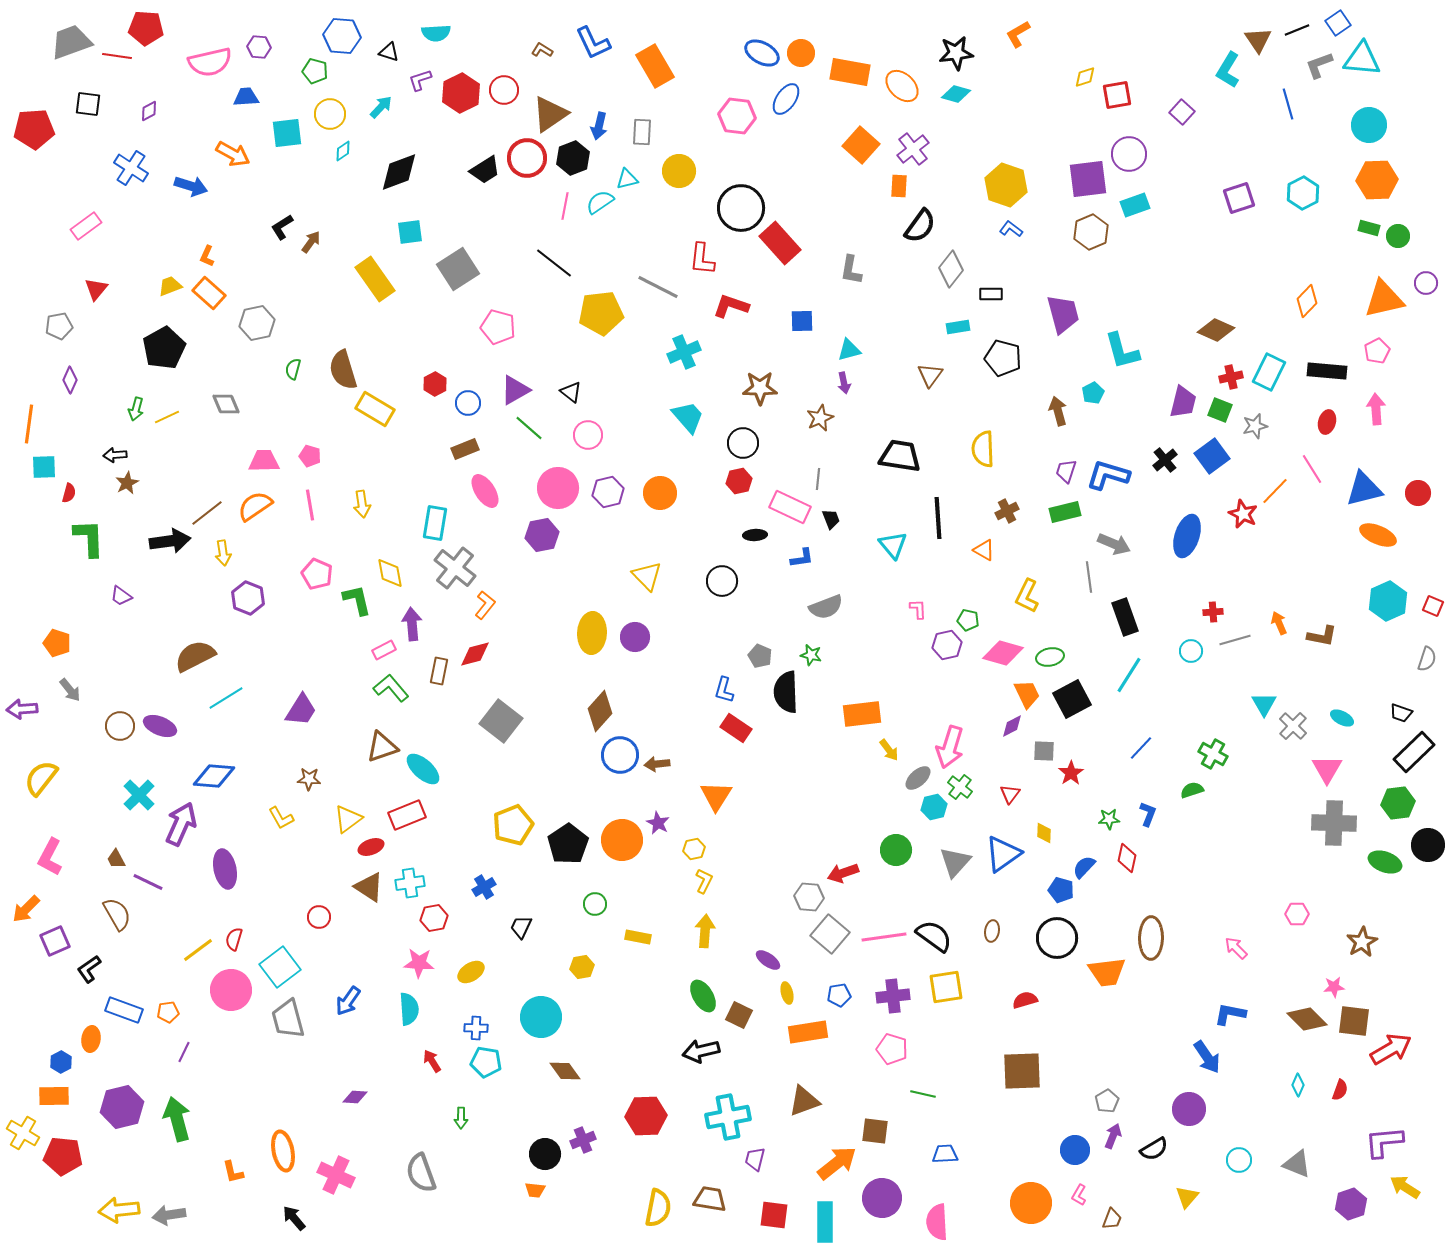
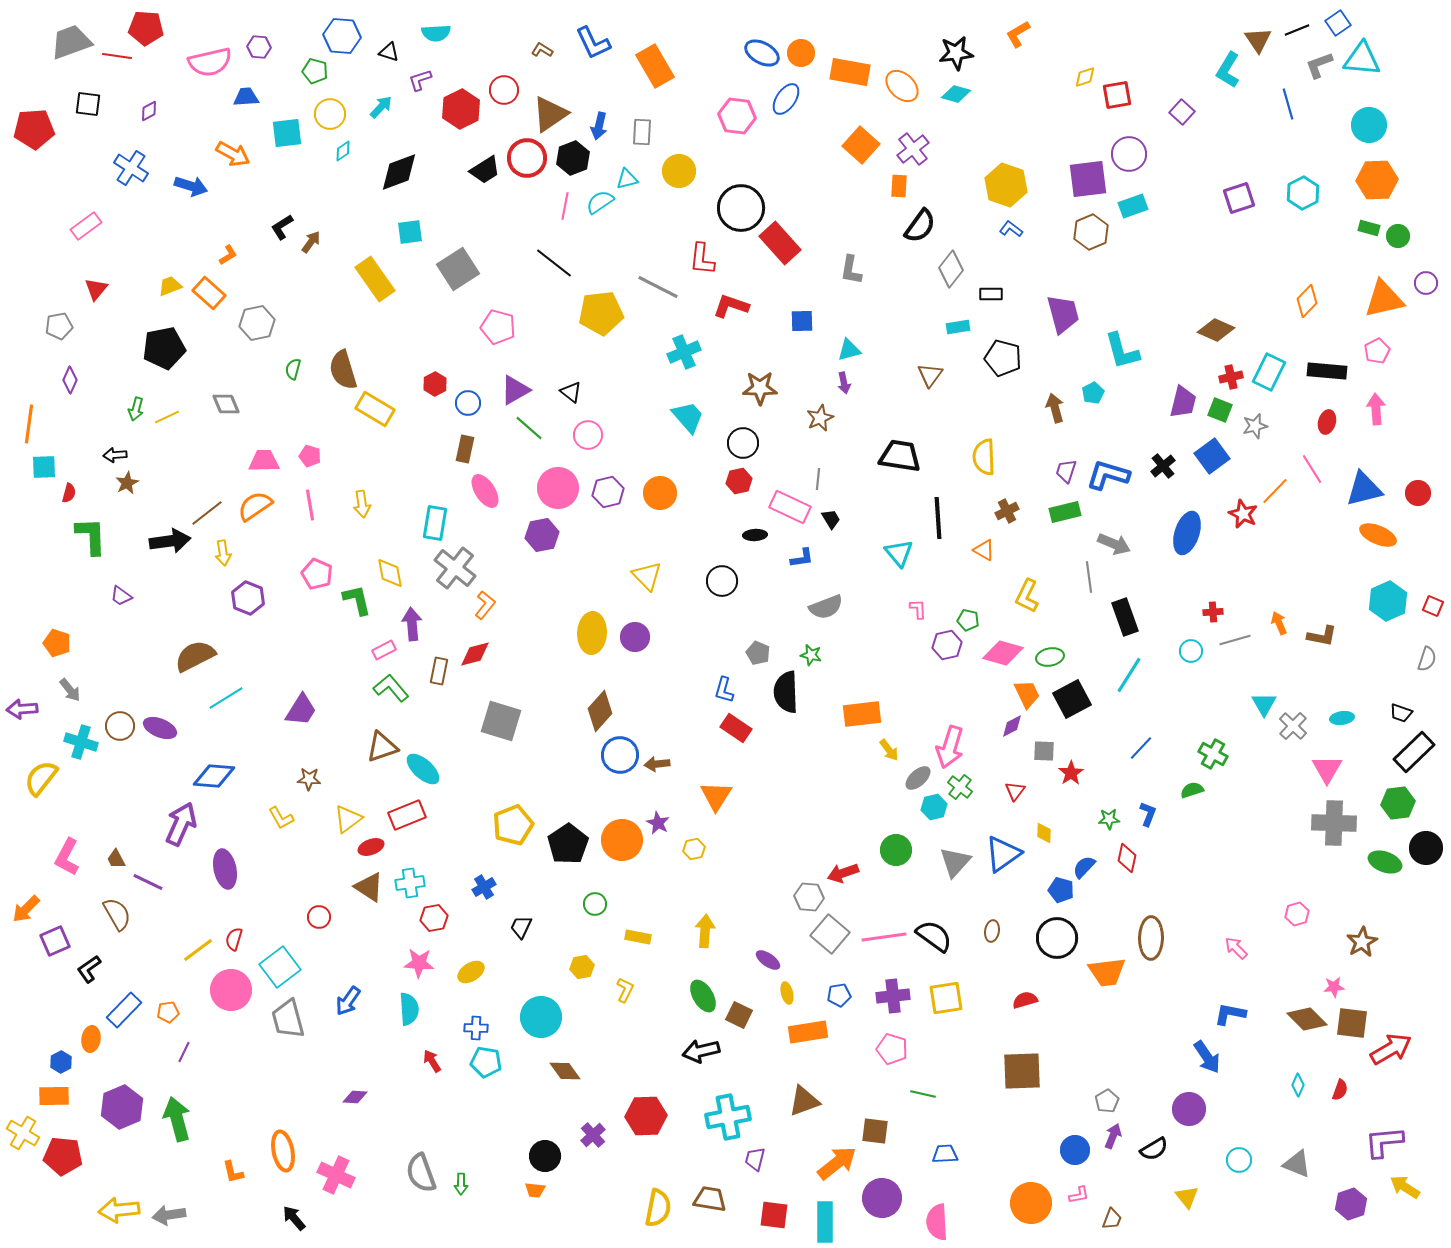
red hexagon at (461, 93): moved 16 px down
cyan rectangle at (1135, 205): moved 2 px left, 1 px down
orange L-shape at (207, 256): moved 21 px right, 1 px up; rotated 145 degrees counterclockwise
black pentagon at (164, 348): rotated 18 degrees clockwise
brown arrow at (1058, 411): moved 3 px left, 3 px up
brown rectangle at (465, 449): rotated 56 degrees counterclockwise
yellow semicircle at (983, 449): moved 1 px right, 8 px down
black cross at (1165, 460): moved 2 px left, 6 px down
black trapezoid at (831, 519): rotated 10 degrees counterclockwise
blue ellipse at (1187, 536): moved 3 px up
green L-shape at (89, 538): moved 2 px right, 2 px up
cyan triangle at (893, 545): moved 6 px right, 8 px down
gray pentagon at (760, 656): moved 2 px left, 3 px up
cyan ellipse at (1342, 718): rotated 35 degrees counterclockwise
gray square at (501, 721): rotated 21 degrees counterclockwise
purple ellipse at (160, 726): moved 2 px down
red triangle at (1010, 794): moved 5 px right, 3 px up
cyan cross at (139, 795): moved 58 px left, 53 px up; rotated 28 degrees counterclockwise
black circle at (1428, 845): moved 2 px left, 3 px down
pink L-shape at (50, 857): moved 17 px right
yellow L-shape at (704, 881): moved 79 px left, 109 px down
pink hexagon at (1297, 914): rotated 15 degrees counterclockwise
yellow square at (946, 987): moved 11 px down
blue rectangle at (124, 1010): rotated 66 degrees counterclockwise
brown square at (1354, 1021): moved 2 px left, 2 px down
purple hexagon at (122, 1107): rotated 9 degrees counterclockwise
green arrow at (461, 1118): moved 66 px down
purple cross at (583, 1140): moved 10 px right, 5 px up; rotated 20 degrees counterclockwise
black circle at (545, 1154): moved 2 px down
pink L-shape at (1079, 1195): rotated 130 degrees counterclockwise
yellow triangle at (1187, 1197): rotated 20 degrees counterclockwise
